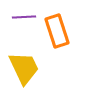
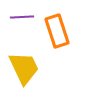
purple line: moved 2 px left
